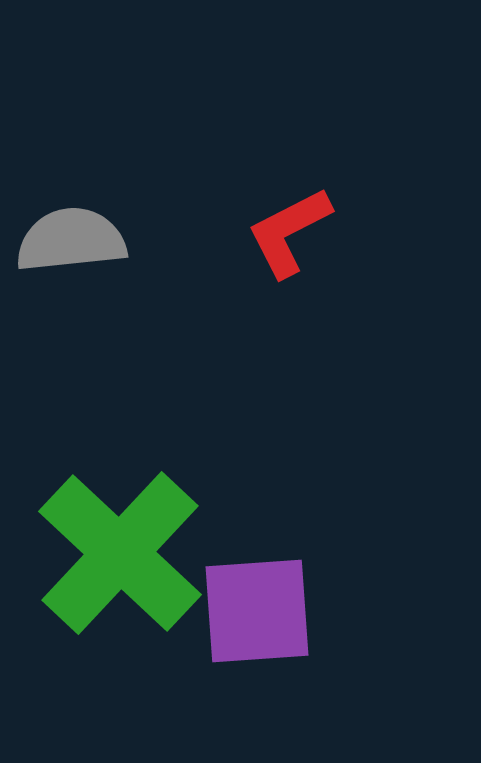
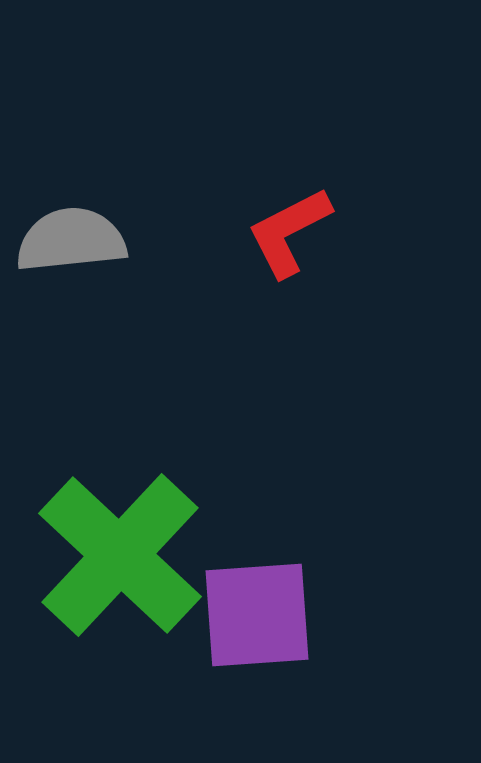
green cross: moved 2 px down
purple square: moved 4 px down
